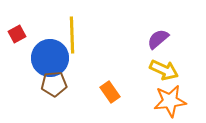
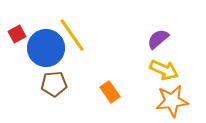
yellow line: rotated 33 degrees counterclockwise
blue circle: moved 4 px left, 10 px up
orange star: moved 2 px right
